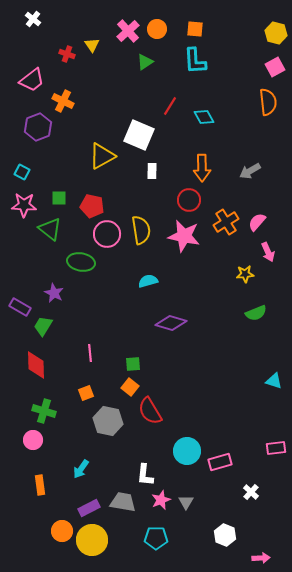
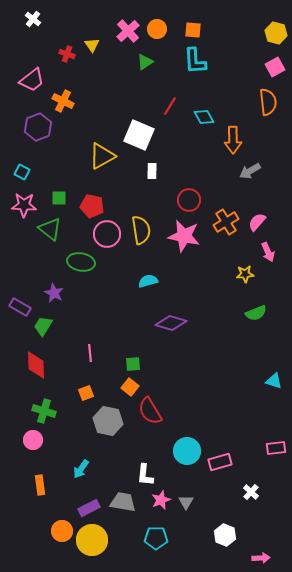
orange square at (195, 29): moved 2 px left, 1 px down
orange arrow at (202, 168): moved 31 px right, 28 px up
